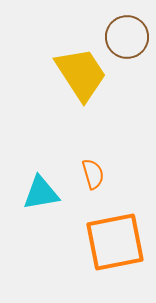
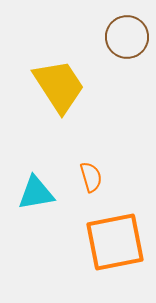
yellow trapezoid: moved 22 px left, 12 px down
orange semicircle: moved 2 px left, 3 px down
cyan triangle: moved 5 px left
